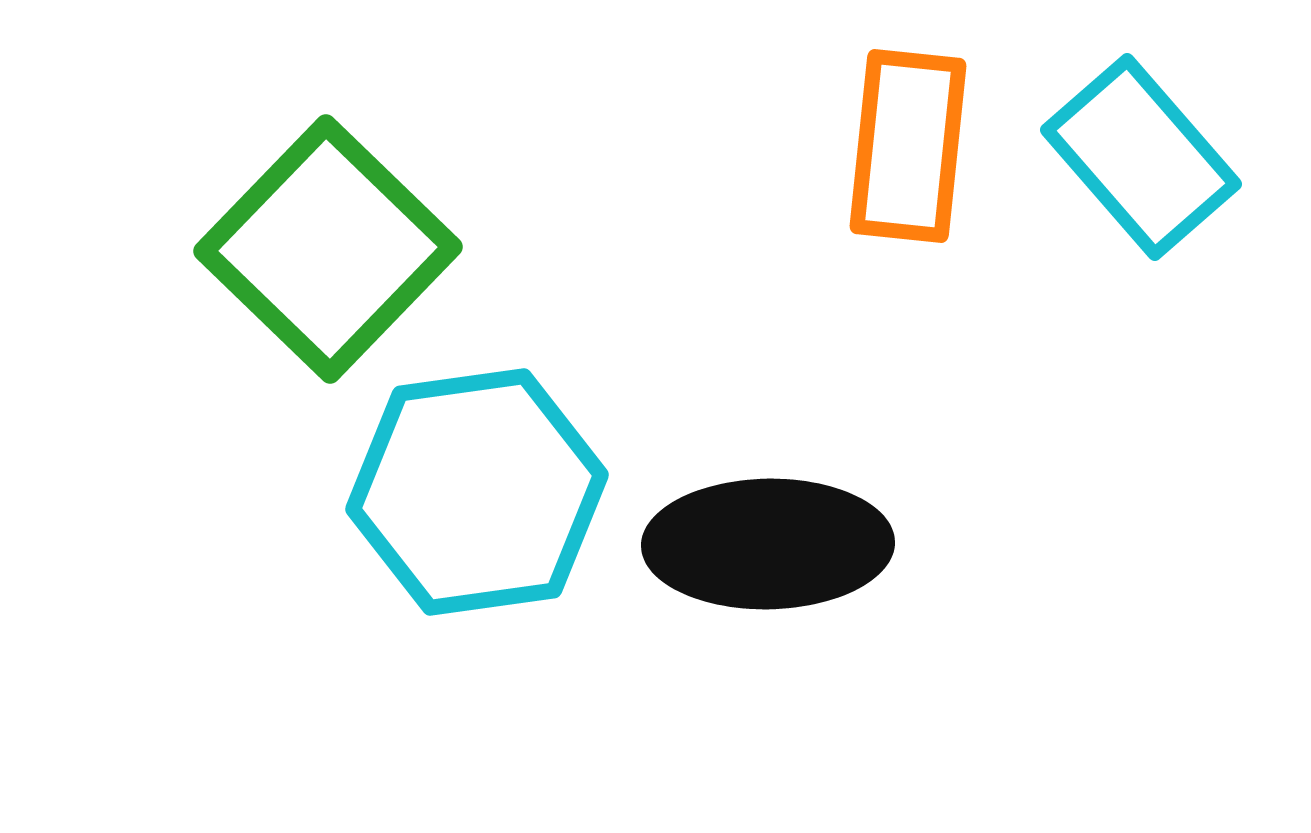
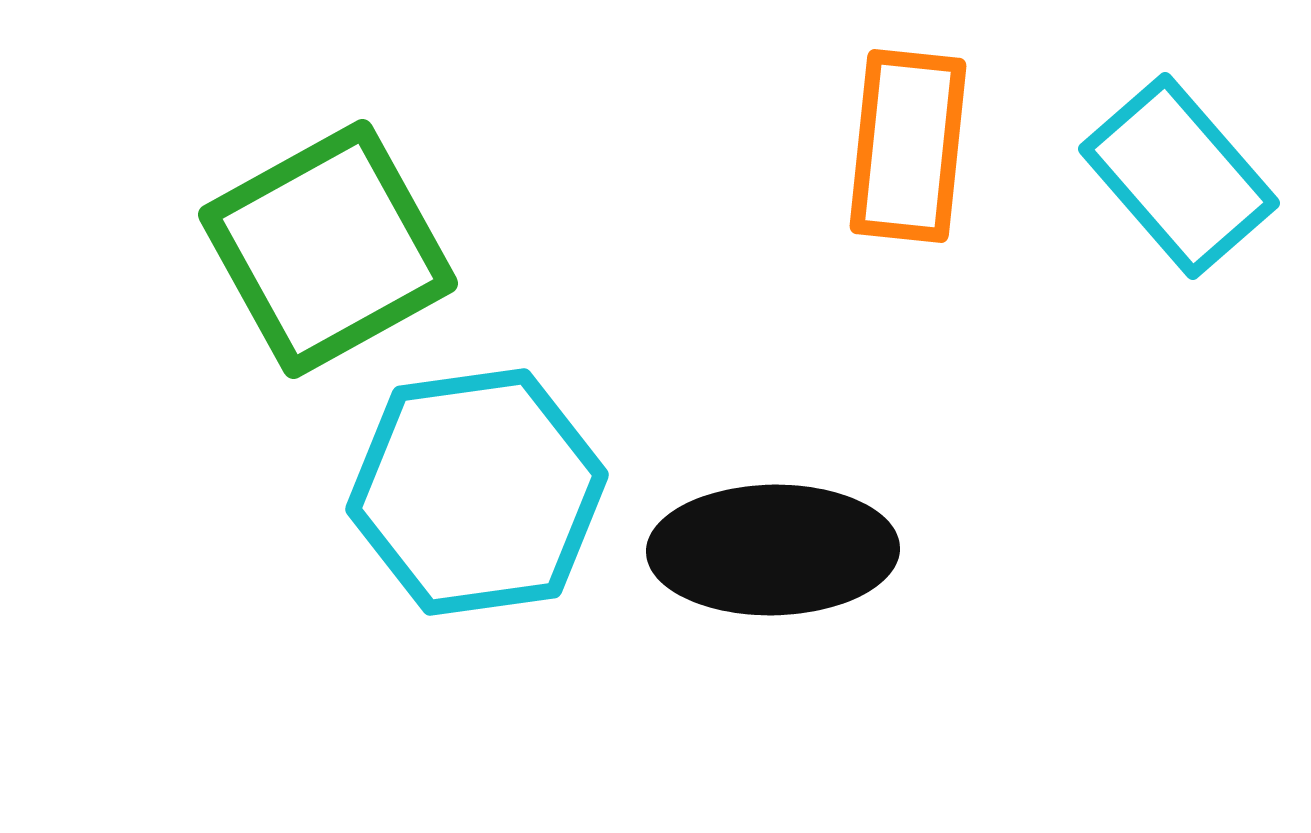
cyan rectangle: moved 38 px right, 19 px down
green square: rotated 17 degrees clockwise
black ellipse: moved 5 px right, 6 px down
